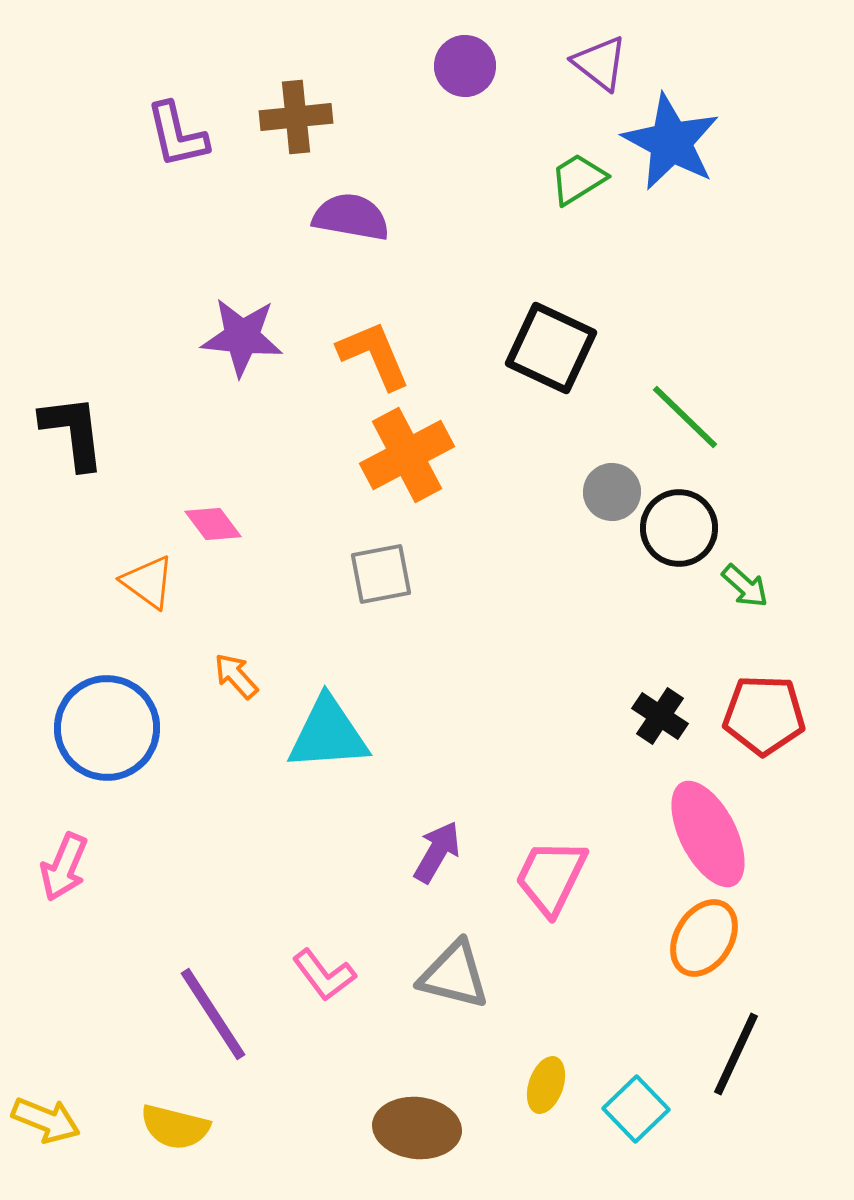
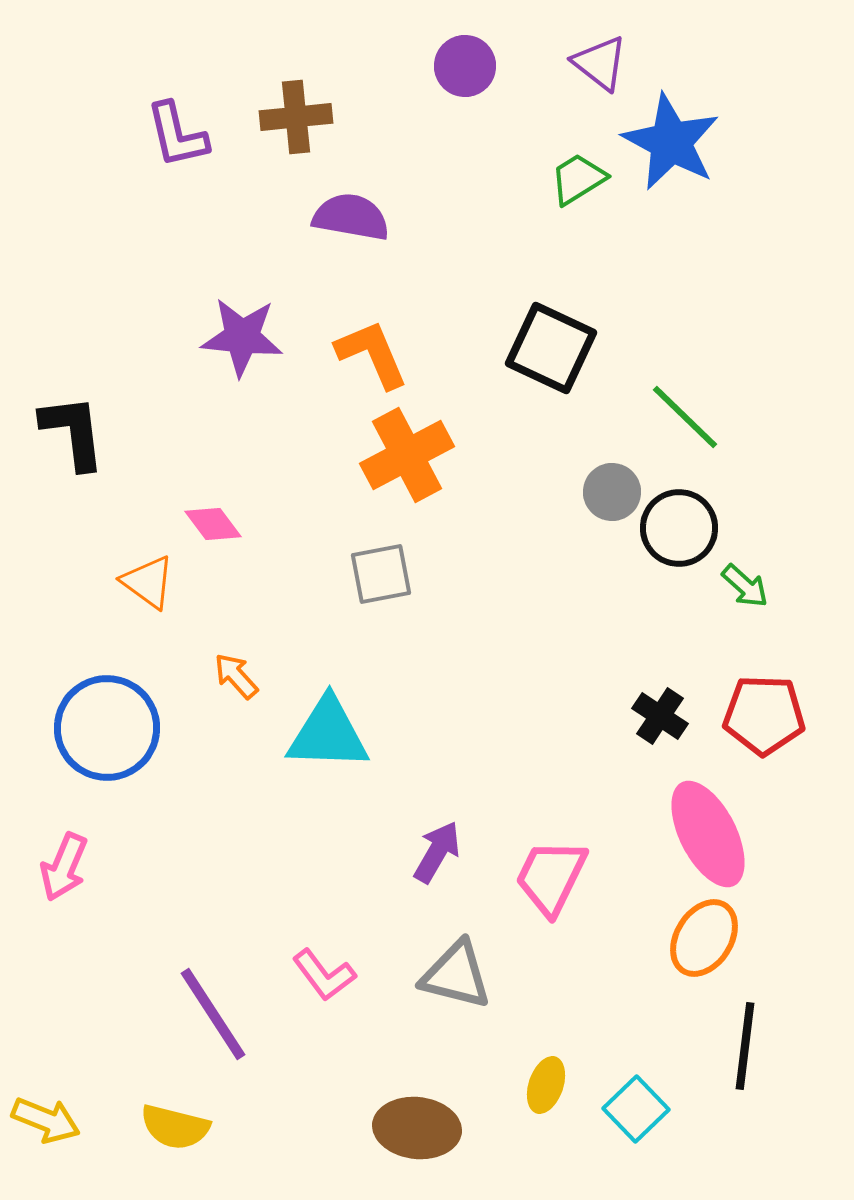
orange L-shape: moved 2 px left, 1 px up
cyan triangle: rotated 6 degrees clockwise
gray triangle: moved 2 px right
black line: moved 9 px right, 8 px up; rotated 18 degrees counterclockwise
